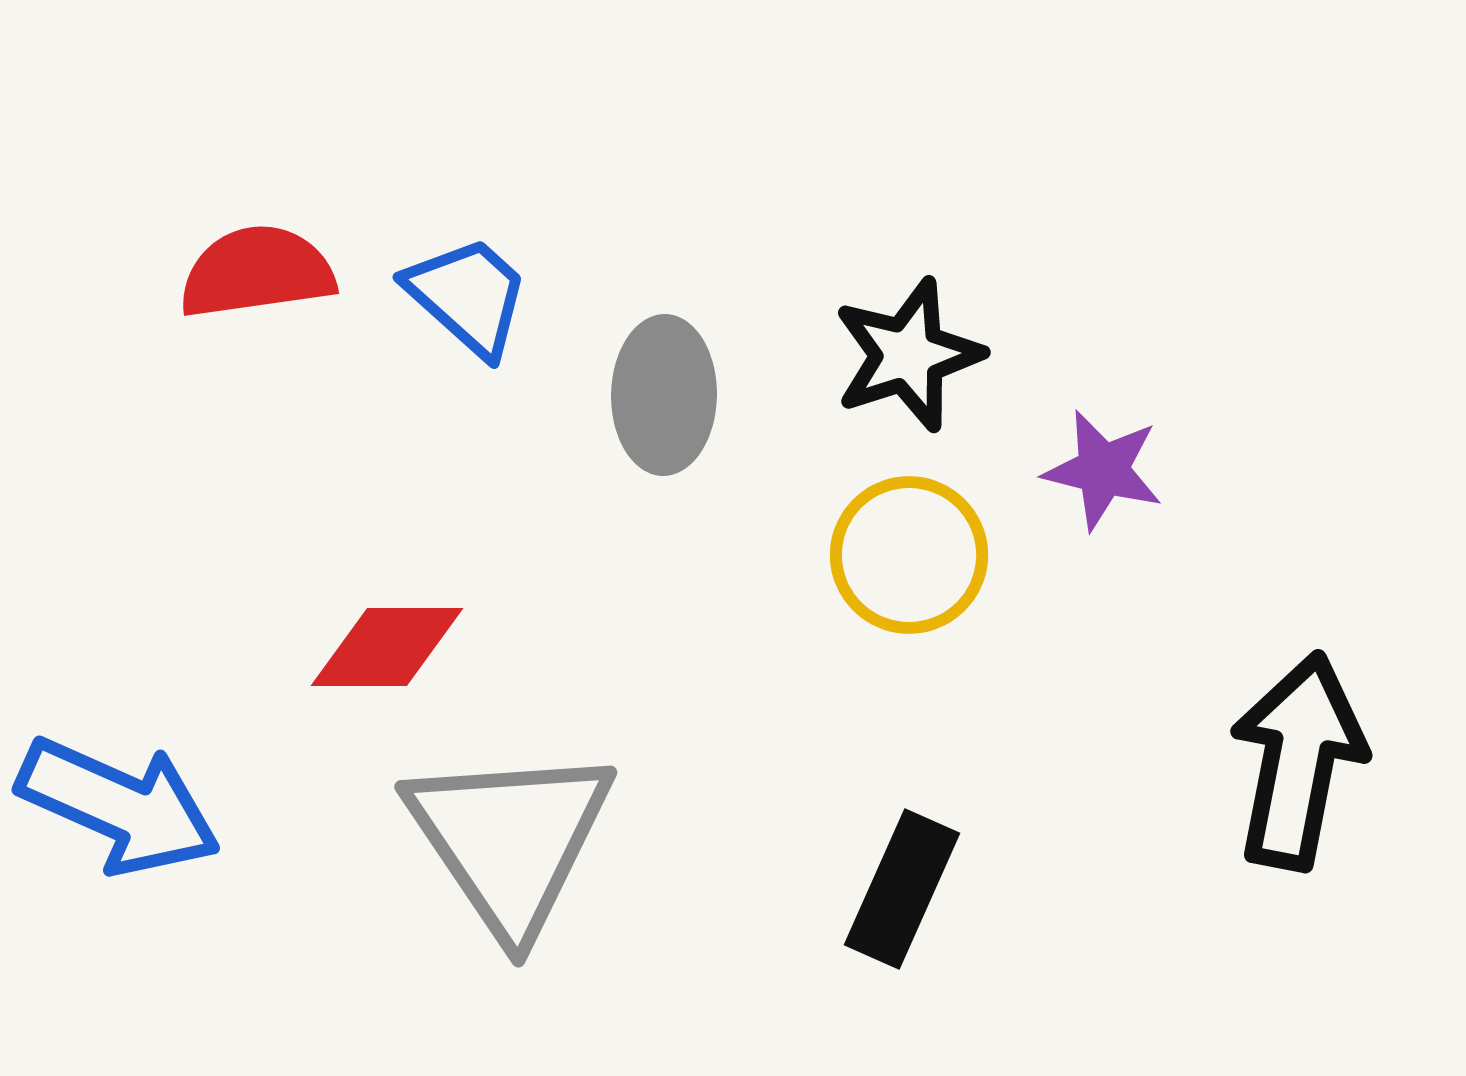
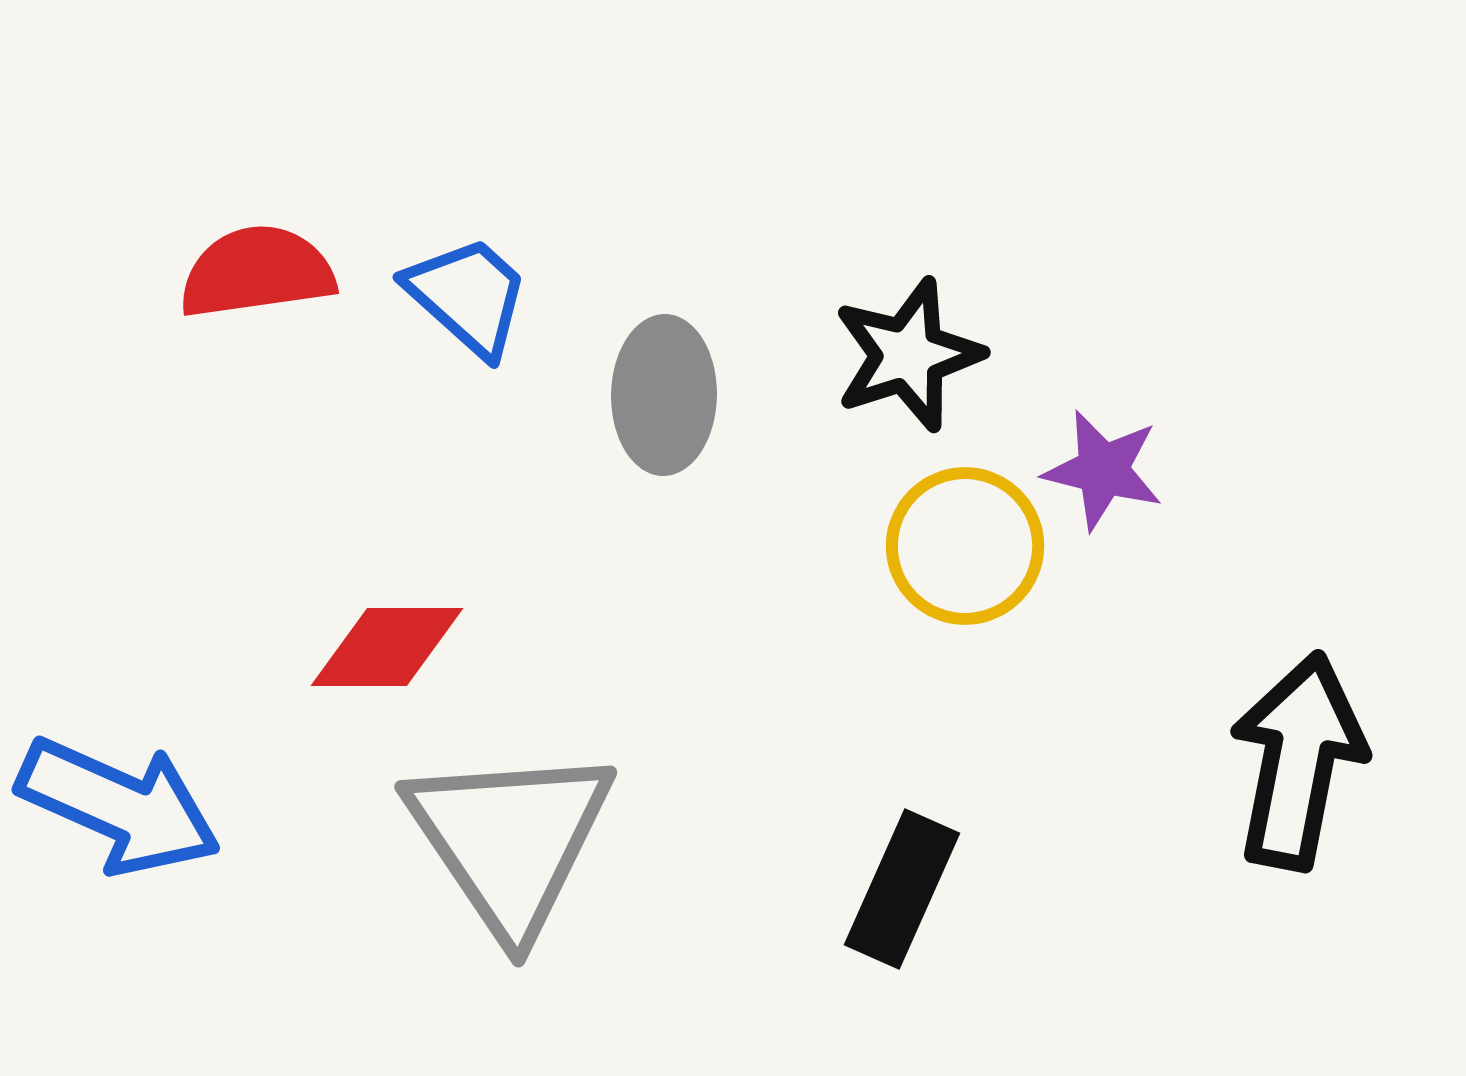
yellow circle: moved 56 px right, 9 px up
